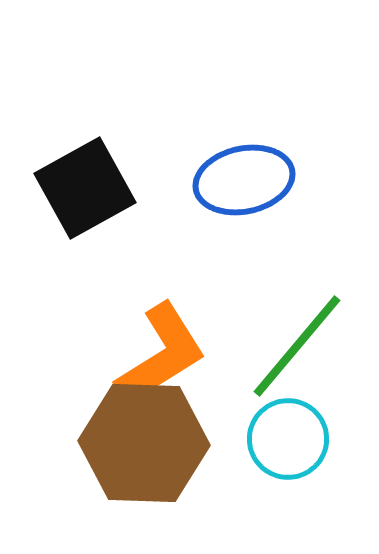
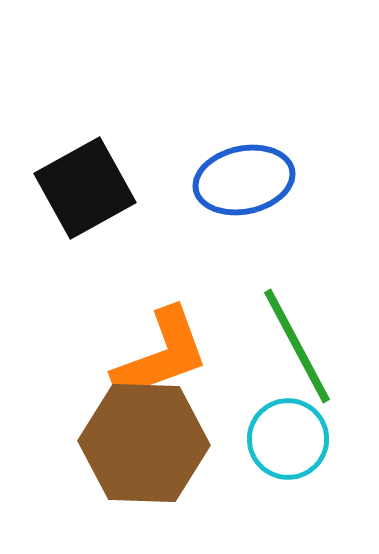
green line: rotated 68 degrees counterclockwise
orange L-shape: rotated 12 degrees clockwise
